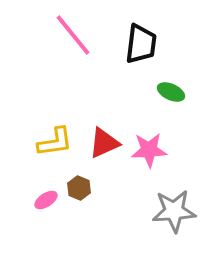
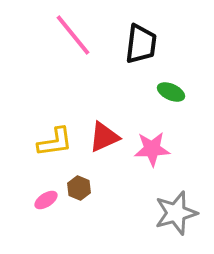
red triangle: moved 6 px up
pink star: moved 3 px right, 1 px up
gray star: moved 2 px right, 2 px down; rotated 12 degrees counterclockwise
